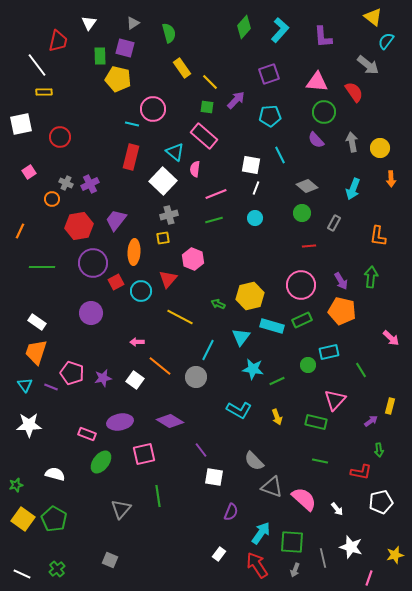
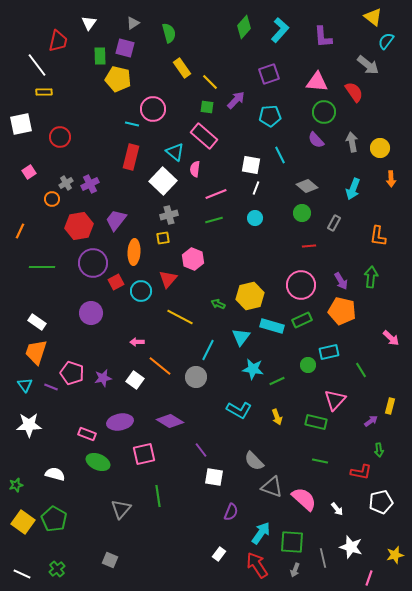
gray cross at (66, 183): rotated 32 degrees clockwise
green ellipse at (101, 462): moved 3 px left; rotated 75 degrees clockwise
yellow square at (23, 519): moved 3 px down
